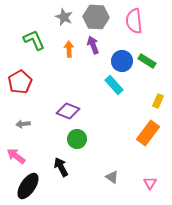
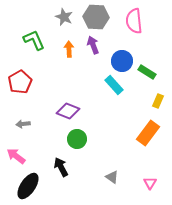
green rectangle: moved 11 px down
